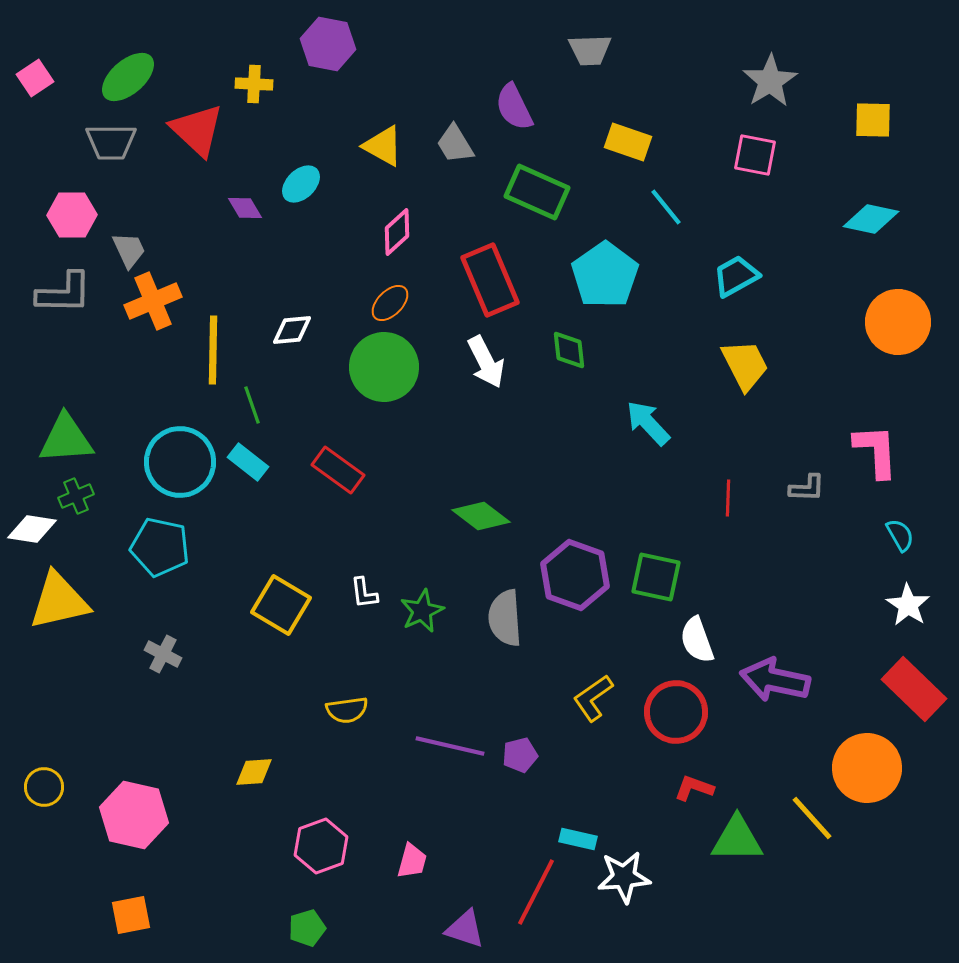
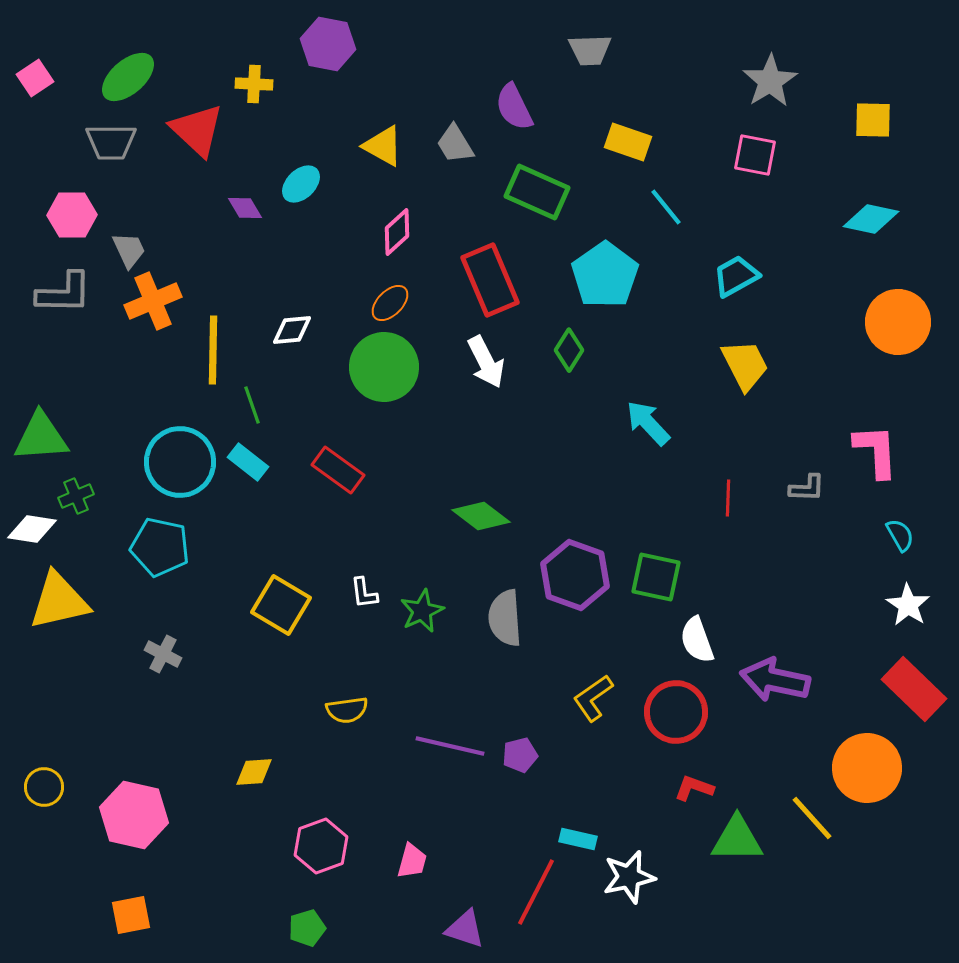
green diamond at (569, 350): rotated 39 degrees clockwise
green triangle at (66, 439): moved 25 px left, 2 px up
white star at (624, 877): moved 5 px right; rotated 8 degrees counterclockwise
